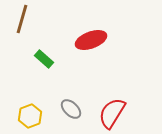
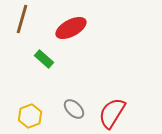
red ellipse: moved 20 px left, 12 px up; rotated 8 degrees counterclockwise
gray ellipse: moved 3 px right
